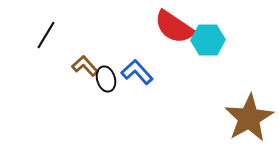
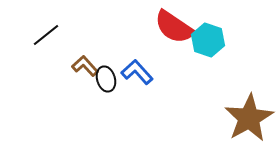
black line: rotated 20 degrees clockwise
cyan hexagon: rotated 20 degrees clockwise
